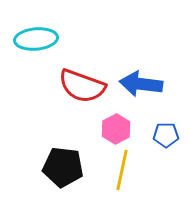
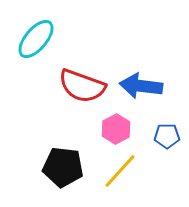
cyan ellipse: rotated 45 degrees counterclockwise
blue arrow: moved 2 px down
blue pentagon: moved 1 px right, 1 px down
yellow line: moved 2 px left, 1 px down; rotated 30 degrees clockwise
